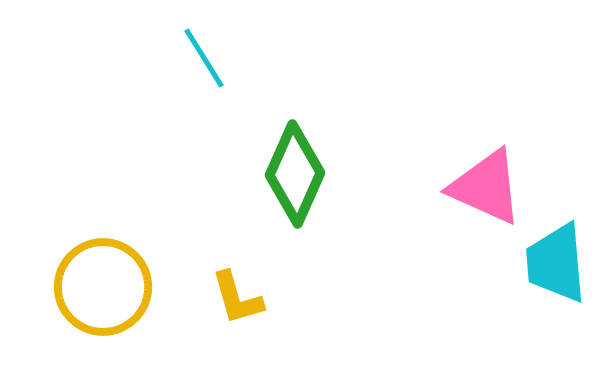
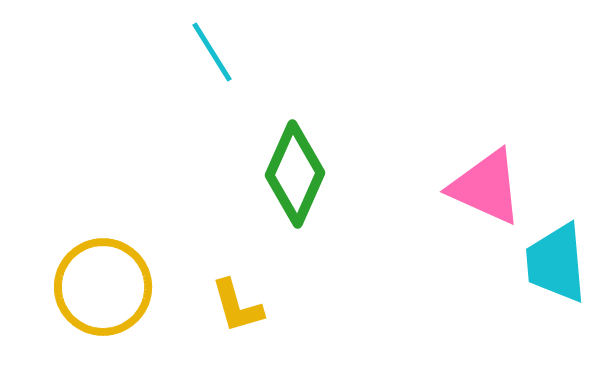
cyan line: moved 8 px right, 6 px up
yellow L-shape: moved 8 px down
